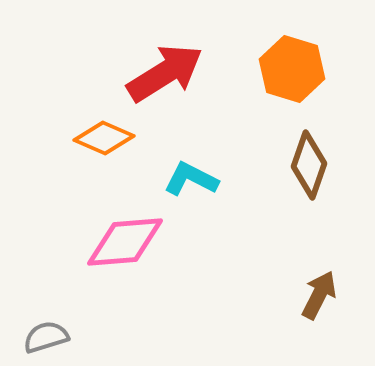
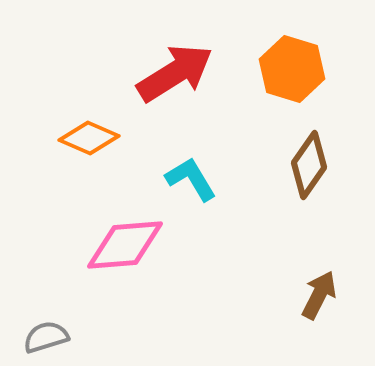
red arrow: moved 10 px right
orange diamond: moved 15 px left
brown diamond: rotated 16 degrees clockwise
cyan L-shape: rotated 32 degrees clockwise
pink diamond: moved 3 px down
